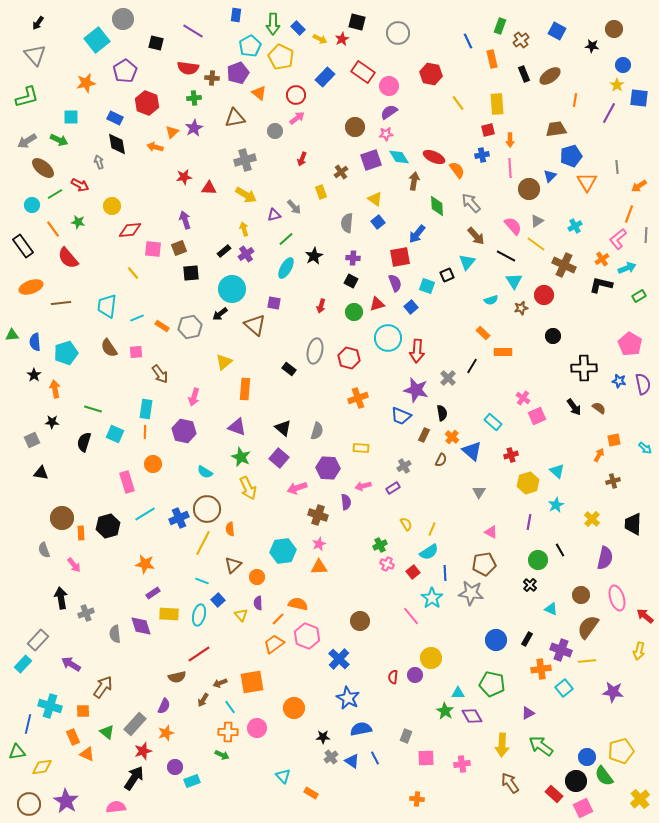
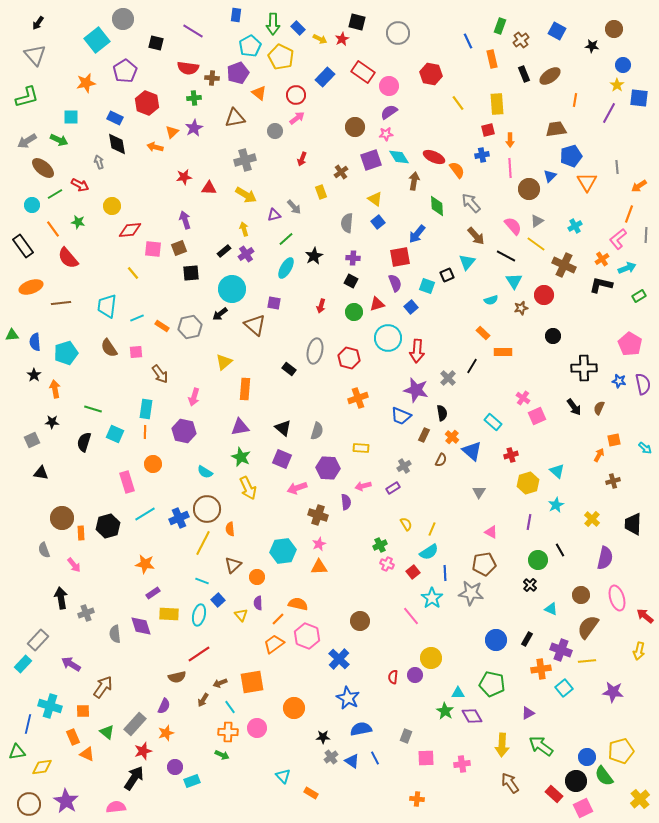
brown semicircle at (599, 408): rotated 104 degrees counterclockwise
purple triangle at (237, 427): moved 3 px right; rotated 30 degrees counterclockwise
purple square at (279, 458): moved 3 px right, 1 px down; rotated 18 degrees counterclockwise
